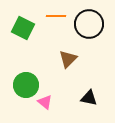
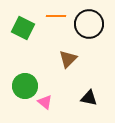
green circle: moved 1 px left, 1 px down
